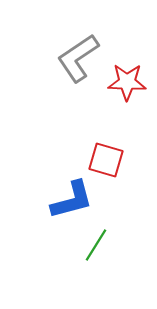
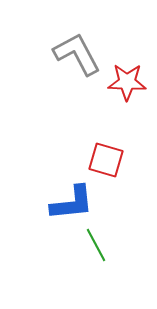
gray L-shape: moved 1 px left, 4 px up; rotated 96 degrees clockwise
blue L-shape: moved 3 px down; rotated 9 degrees clockwise
green line: rotated 60 degrees counterclockwise
